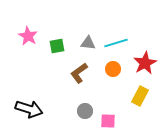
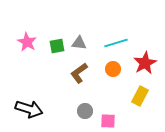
pink star: moved 1 px left, 6 px down
gray triangle: moved 9 px left
